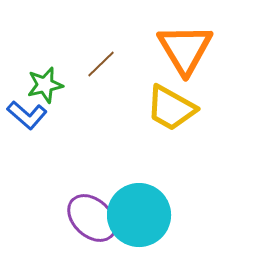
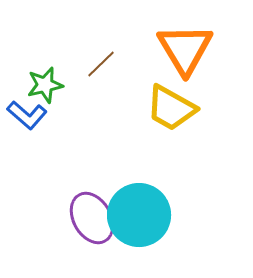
purple ellipse: rotated 18 degrees clockwise
